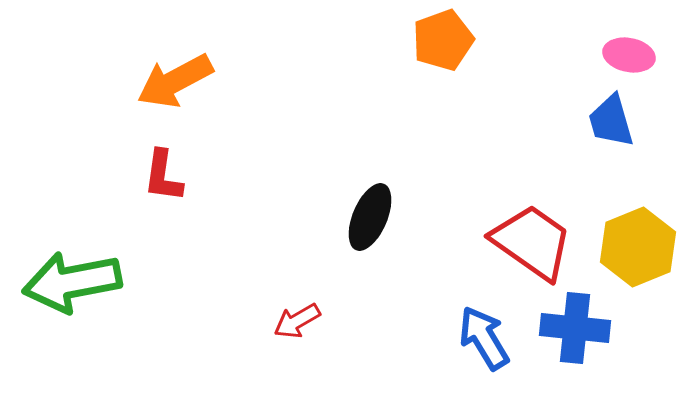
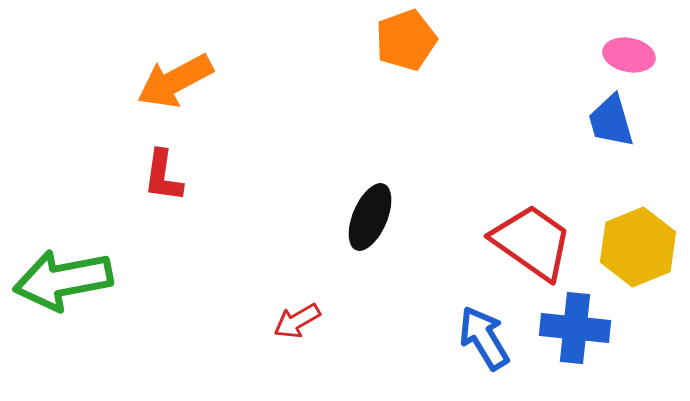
orange pentagon: moved 37 px left
green arrow: moved 9 px left, 2 px up
